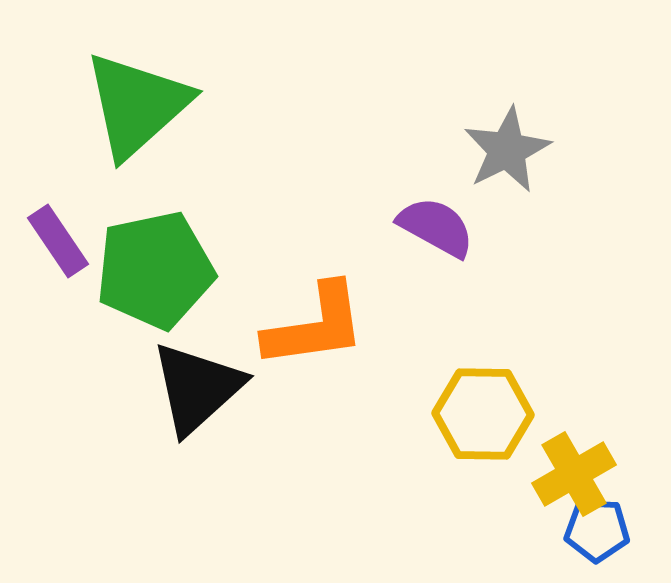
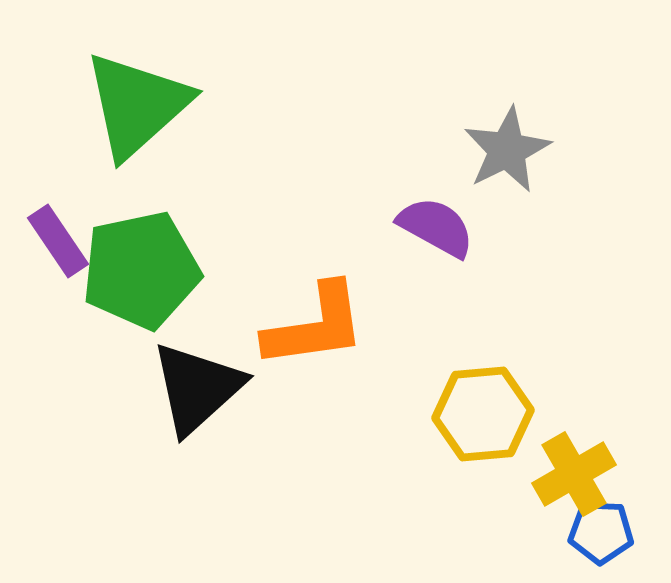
green pentagon: moved 14 px left
yellow hexagon: rotated 6 degrees counterclockwise
blue pentagon: moved 4 px right, 2 px down
